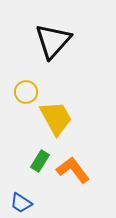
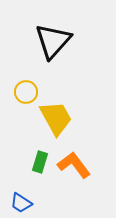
green rectangle: moved 1 px down; rotated 15 degrees counterclockwise
orange L-shape: moved 1 px right, 5 px up
